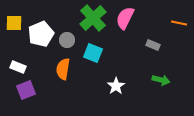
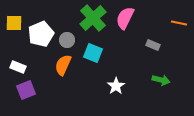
orange semicircle: moved 4 px up; rotated 15 degrees clockwise
